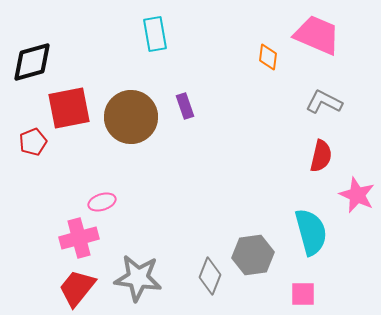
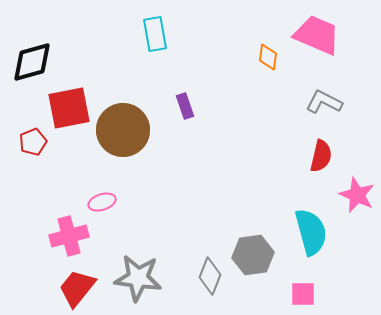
brown circle: moved 8 px left, 13 px down
pink cross: moved 10 px left, 2 px up
